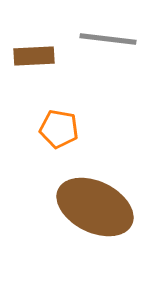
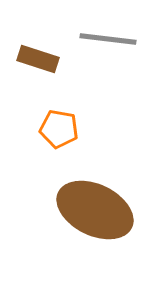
brown rectangle: moved 4 px right, 3 px down; rotated 21 degrees clockwise
brown ellipse: moved 3 px down
